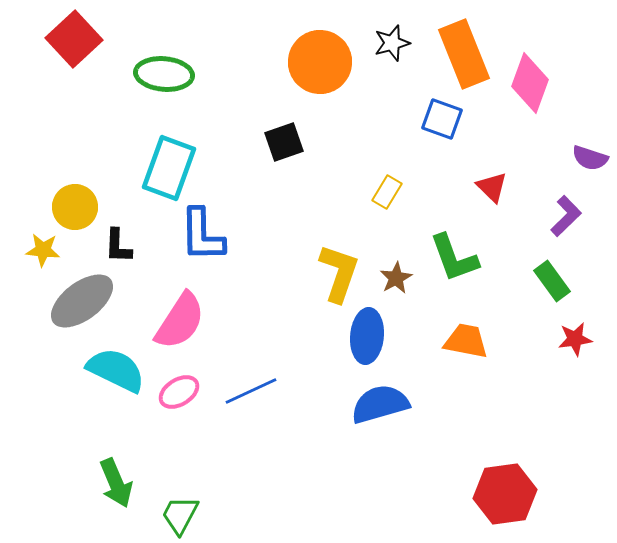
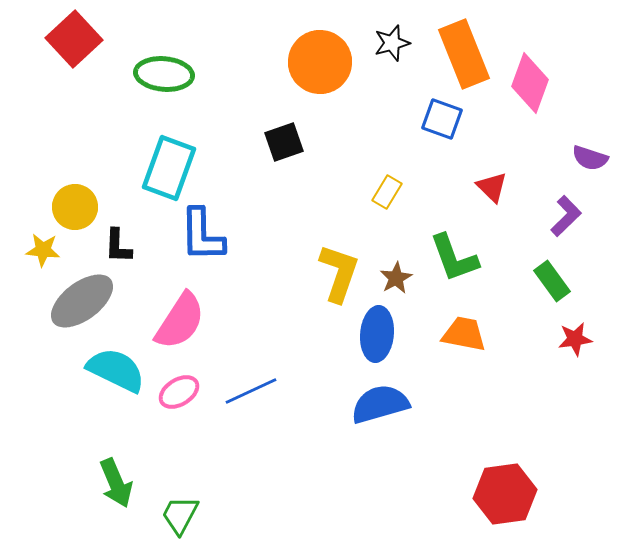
blue ellipse: moved 10 px right, 2 px up
orange trapezoid: moved 2 px left, 7 px up
